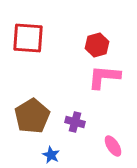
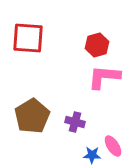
blue star: moved 41 px right; rotated 24 degrees counterclockwise
